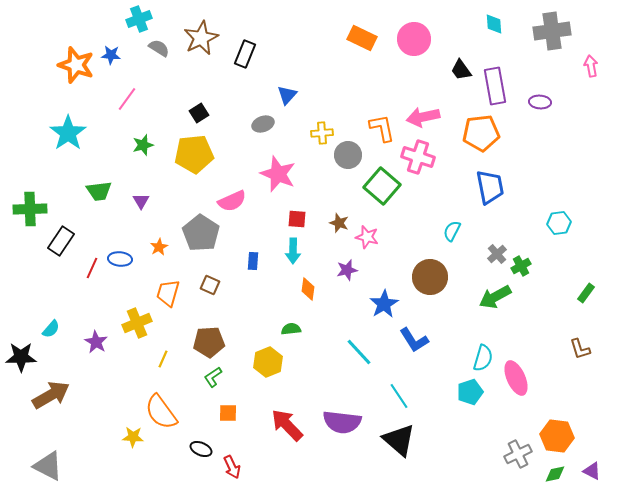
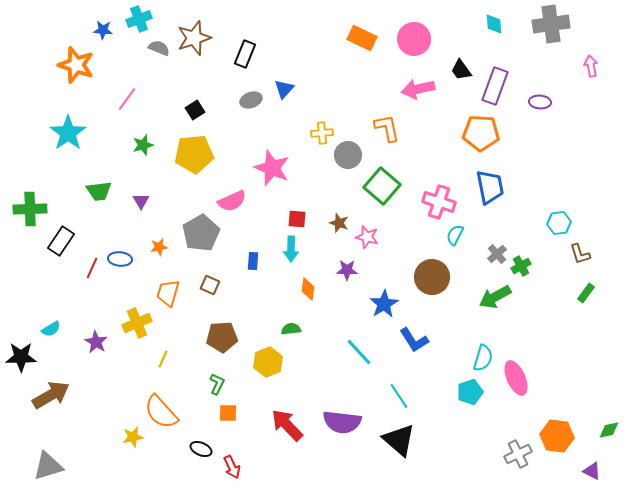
gray cross at (552, 31): moved 1 px left, 7 px up
brown star at (201, 38): moved 7 px left; rotated 8 degrees clockwise
gray semicircle at (159, 48): rotated 10 degrees counterclockwise
blue star at (111, 55): moved 8 px left, 25 px up
purple rectangle at (495, 86): rotated 30 degrees clockwise
blue triangle at (287, 95): moved 3 px left, 6 px up
black square at (199, 113): moved 4 px left, 3 px up
pink arrow at (423, 117): moved 5 px left, 28 px up
gray ellipse at (263, 124): moved 12 px left, 24 px up
orange L-shape at (382, 128): moved 5 px right
orange pentagon at (481, 133): rotated 9 degrees clockwise
pink cross at (418, 157): moved 21 px right, 45 px down
pink star at (278, 174): moved 6 px left, 6 px up
cyan semicircle at (452, 231): moved 3 px right, 4 px down
gray pentagon at (201, 233): rotated 9 degrees clockwise
orange star at (159, 247): rotated 18 degrees clockwise
cyan arrow at (293, 251): moved 2 px left, 2 px up
purple star at (347, 270): rotated 15 degrees clockwise
brown circle at (430, 277): moved 2 px right
cyan semicircle at (51, 329): rotated 18 degrees clockwise
brown pentagon at (209, 342): moved 13 px right, 5 px up
brown L-shape at (580, 349): moved 95 px up
green L-shape at (213, 377): moved 4 px right, 7 px down; rotated 150 degrees clockwise
orange semicircle at (161, 412): rotated 6 degrees counterclockwise
yellow star at (133, 437): rotated 15 degrees counterclockwise
gray triangle at (48, 466): rotated 44 degrees counterclockwise
green diamond at (555, 474): moved 54 px right, 44 px up
